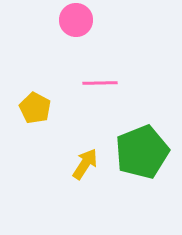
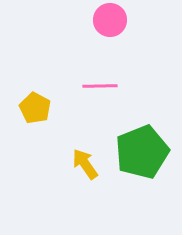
pink circle: moved 34 px right
pink line: moved 3 px down
yellow arrow: rotated 68 degrees counterclockwise
